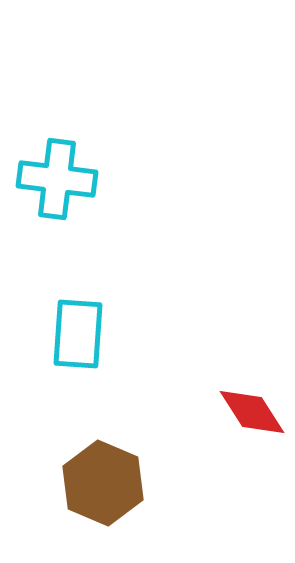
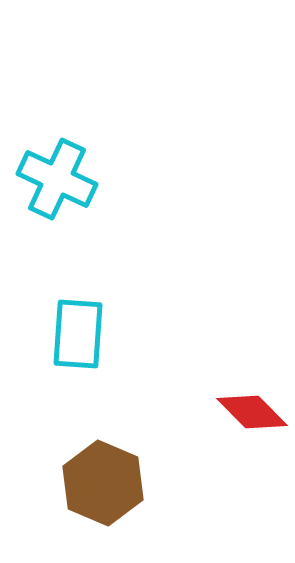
cyan cross: rotated 18 degrees clockwise
red diamond: rotated 12 degrees counterclockwise
